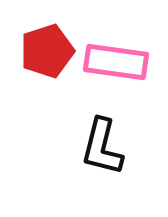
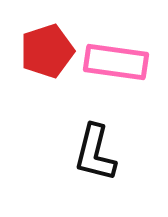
black L-shape: moved 7 px left, 6 px down
